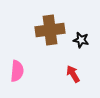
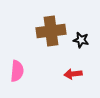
brown cross: moved 1 px right, 1 px down
red arrow: rotated 66 degrees counterclockwise
